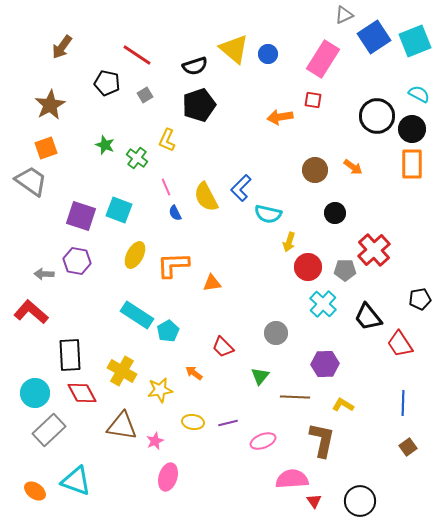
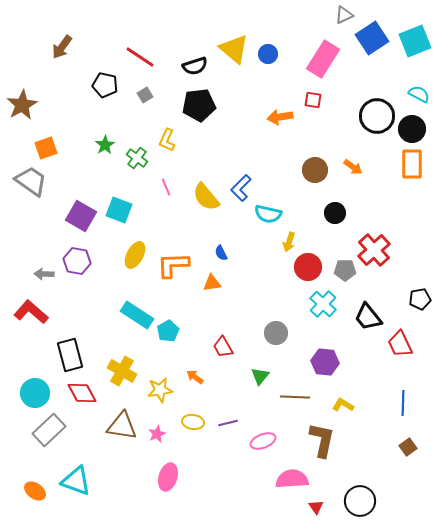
blue square at (374, 37): moved 2 px left, 1 px down
red line at (137, 55): moved 3 px right, 2 px down
black pentagon at (107, 83): moved 2 px left, 2 px down
brown star at (50, 105): moved 28 px left
black pentagon at (199, 105): rotated 12 degrees clockwise
green star at (105, 145): rotated 18 degrees clockwise
yellow semicircle at (206, 197): rotated 12 degrees counterclockwise
blue semicircle at (175, 213): moved 46 px right, 40 px down
purple square at (81, 216): rotated 12 degrees clockwise
red trapezoid at (400, 344): rotated 8 degrees clockwise
red trapezoid at (223, 347): rotated 15 degrees clockwise
black rectangle at (70, 355): rotated 12 degrees counterclockwise
purple hexagon at (325, 364): moved 2 px up; rotated 8 degrees clockwise
orange arrow at (194, 373): moved 1 px right, 4 px down
pink star at (155, 441): moved 2 px right, 7 px up
red triangle at (314, 501): moved 2 px right, 6 px down
